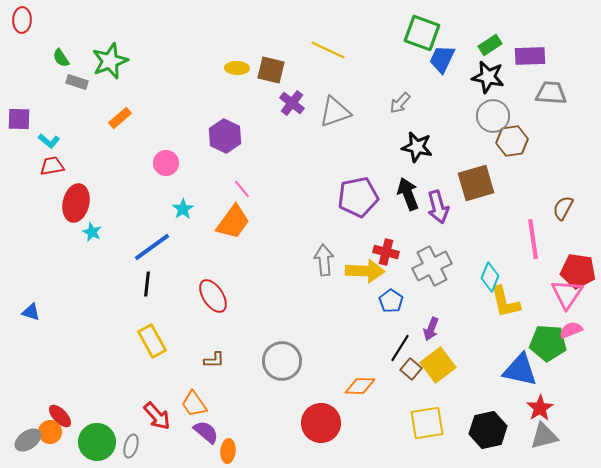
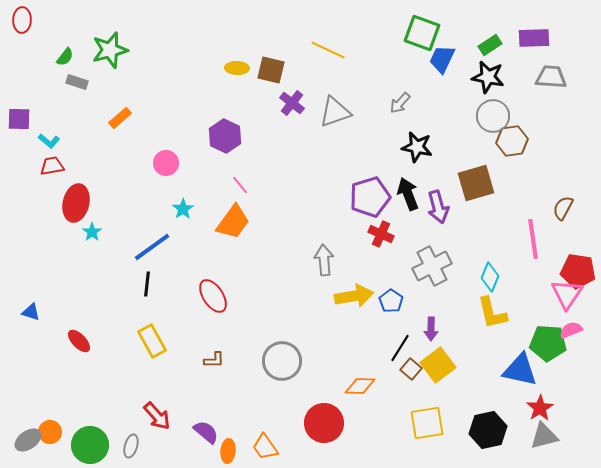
purple rectangle at (530, 56): moved 4 px right, 18 px up
green semicircle at (61, 58): moved 4 px right, 1 px up; rotated 108 degrees counterclockwise
green star at (110, 61): moved 11 px up; rotated 6 degrees clockwise
gray trapezoid at (551, 93): moved 16 px up
pink line at (242, 189): moved 2 px left, 4 px up
purple pentagon at (358, 197): moved 12 px right; rotated 6 degrees counterclockwise
cyan star at (92, 232): rotated 12 degrees clockwise
red cross at (386, 252): moved 5 px left, 18 px up; rotated 10 degrees clockwise
yellow arrow at (365, 271): moved 11 px left, 25 px down; rotated 12 degrees counterclockwise
yellow L-shape at (505, 302): moved 13 px left, 11 px down
purple arrow at (431, 329): rotated 20 degrees counterclockwise
orange trapezoid at (194, 404): moved 71 px right, 43 px down
red ellipse at (60, 416): moved 19 px right, 75 px up
red circle at (321, 423): moved 3 px right
green circle at (97, 442): moved 7 px left, 3 px down
